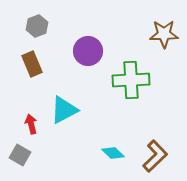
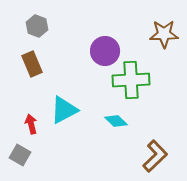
gray hexagon: rotated 20 degrees counterclockwise
purple circle: moved 17 px right
cyan diamond: moved 3 px right, 32 px up
